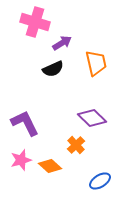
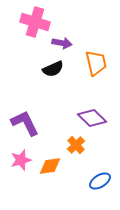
purple arrow: rotated 42 degrees clockwise
orange diamond: rotated 50 degrees counterclockwise
